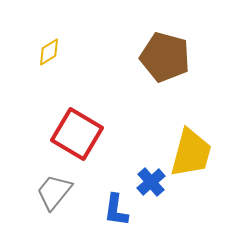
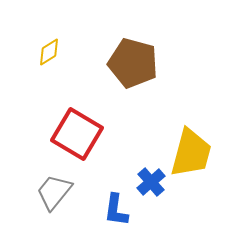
brown pentagon: moved 32 px left, 6 px down
